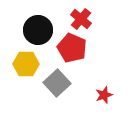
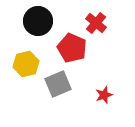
red cross: moved 15 px right, 4 px down
black circle: moved 9 px up
yellow hexagon: rotated 15 degrees counterclockwise
gray square: moved 1 px right, 1 px down; rotated 20 degrees clockwise
